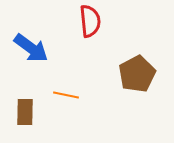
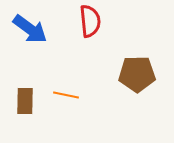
blue arrow: moved 1 px left, 19 px up
brown pentagon: rotated 27 degrees clockwise
brown rectangle: moved 11 px up
